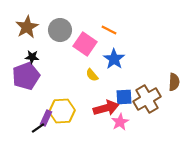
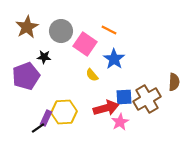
gray circle: moved 1 px right, 1 px down
black star: moved 12 px right
yellow hexagon: moved 2 px right, 1 px down
